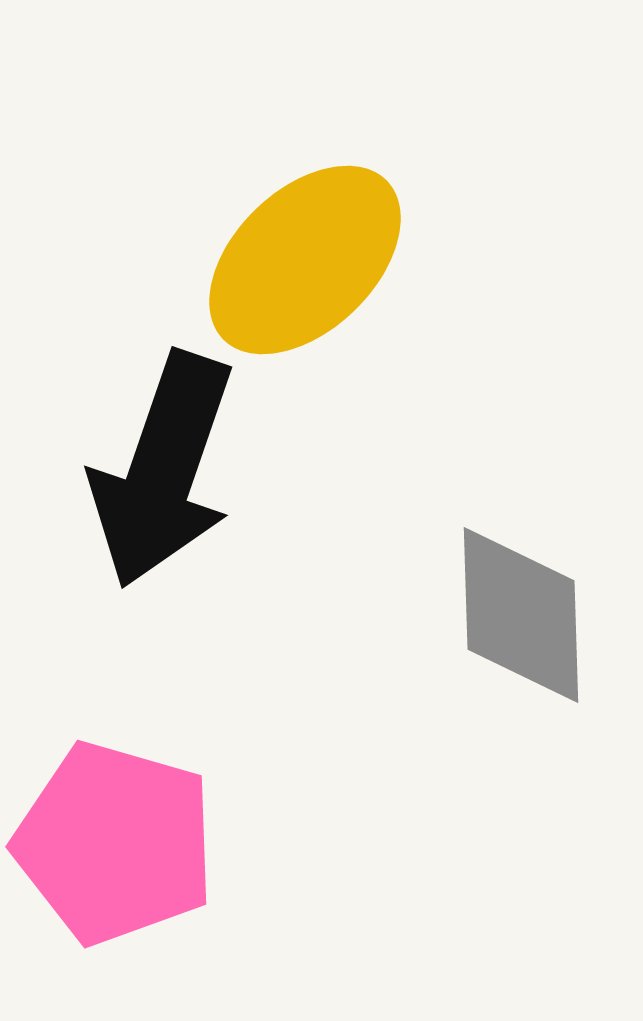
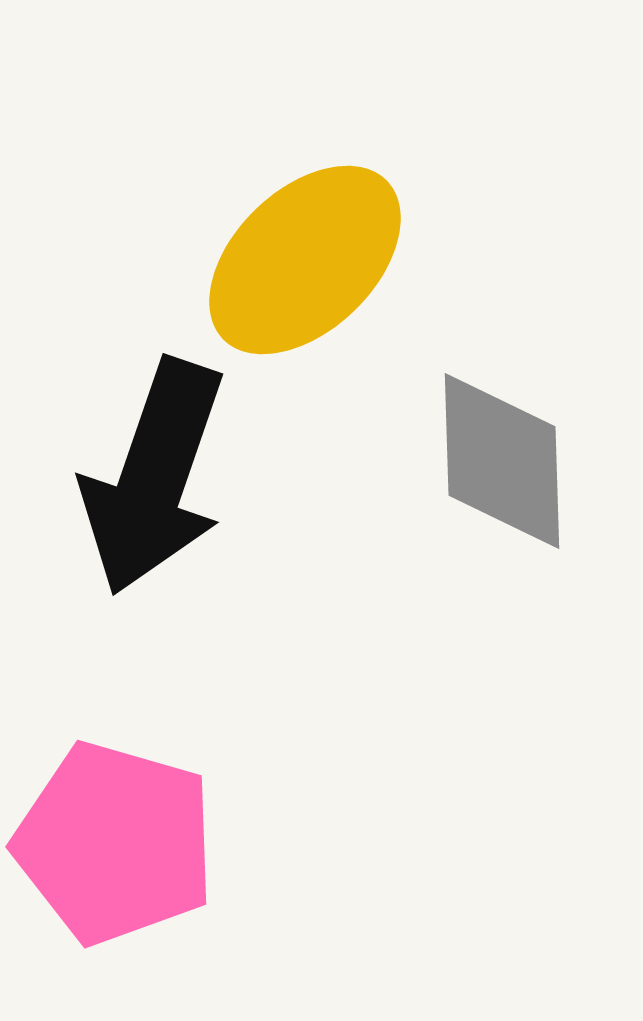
black arrow: moved 9 px left, 7 px down
gray diamond: moved 19 px left, 154 px up
